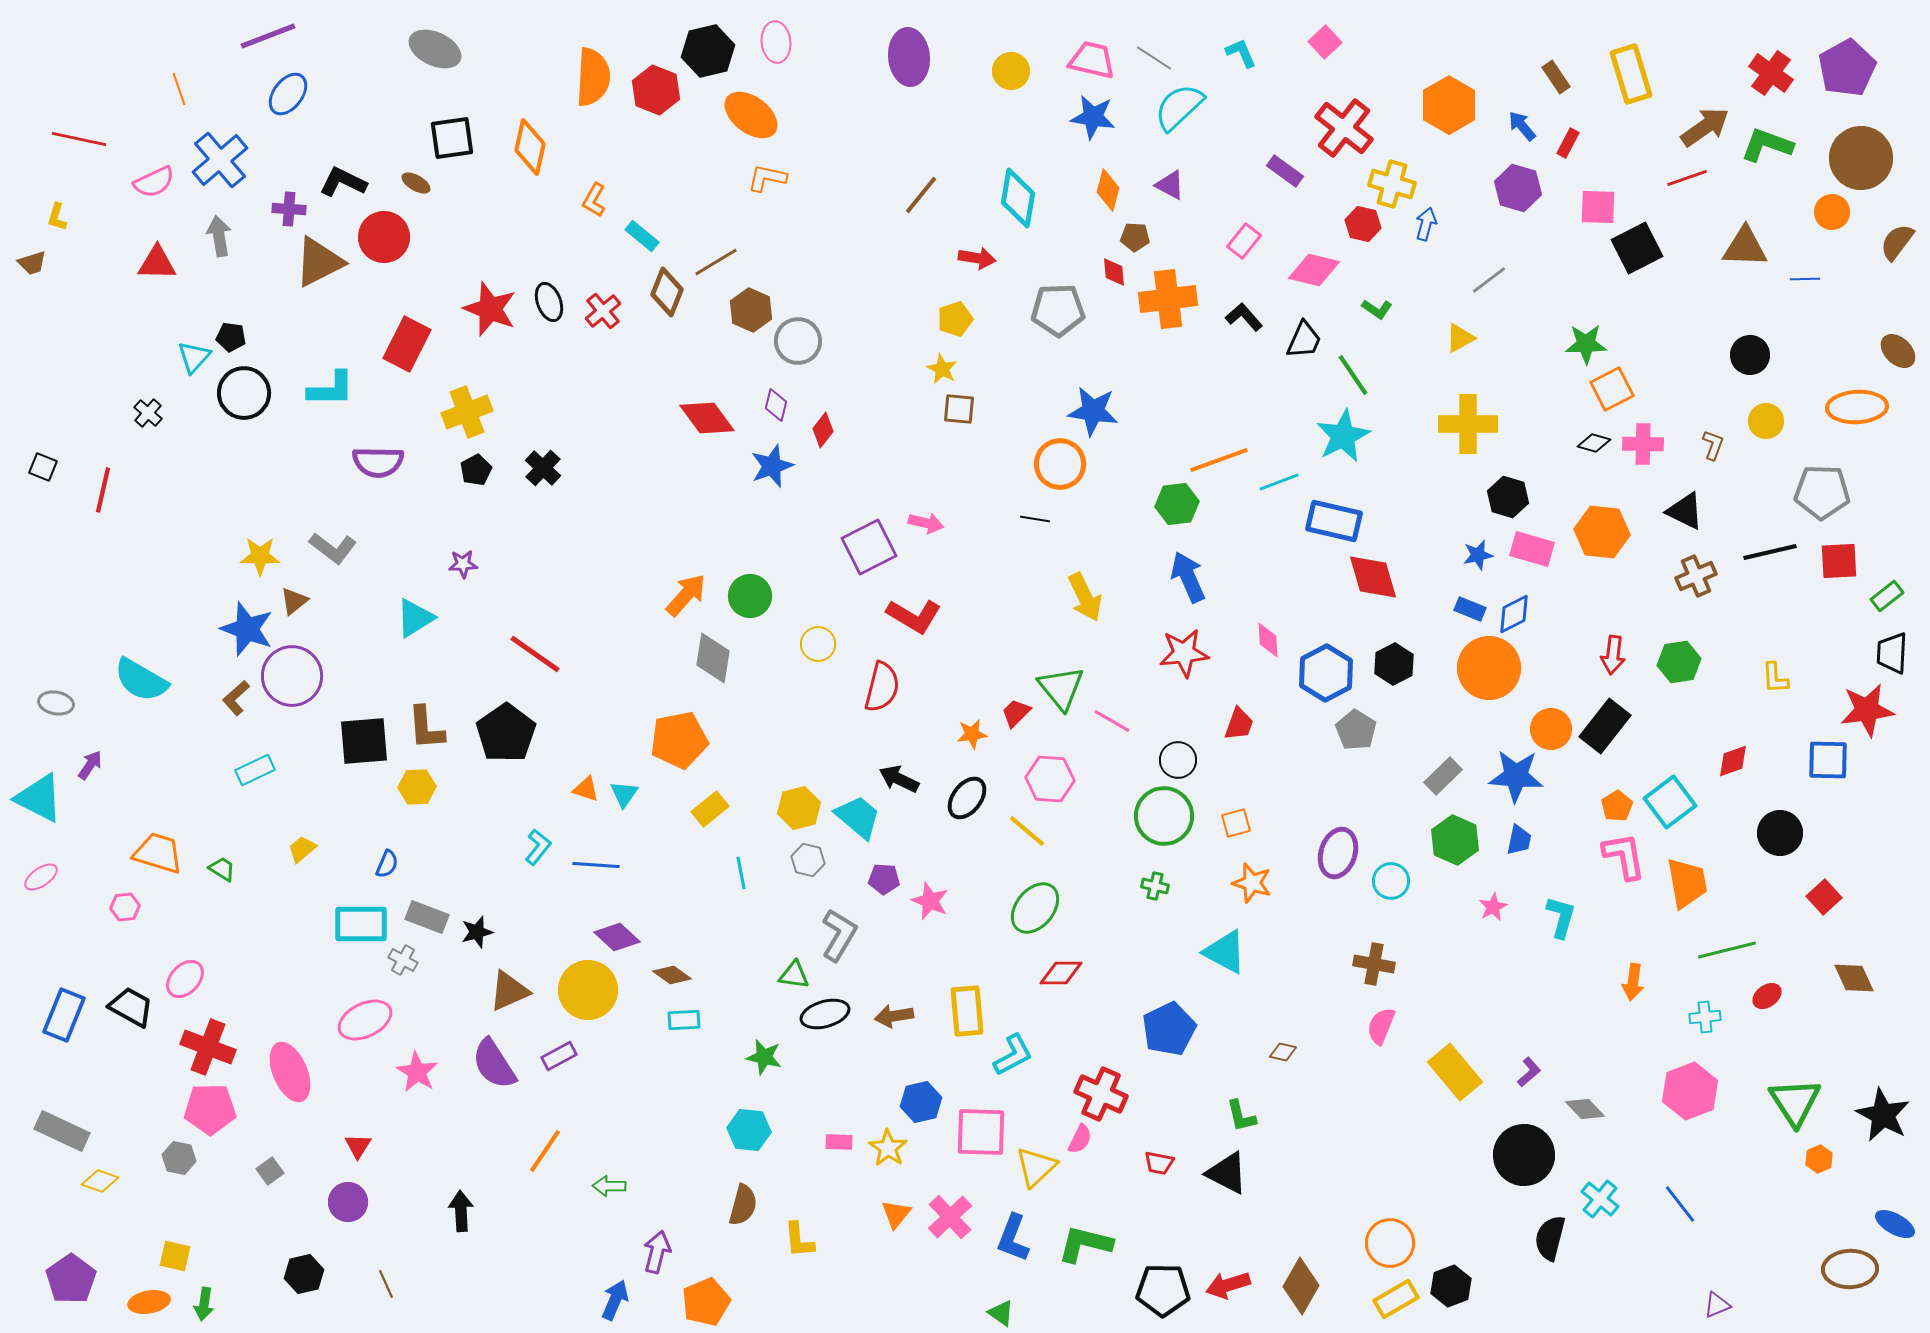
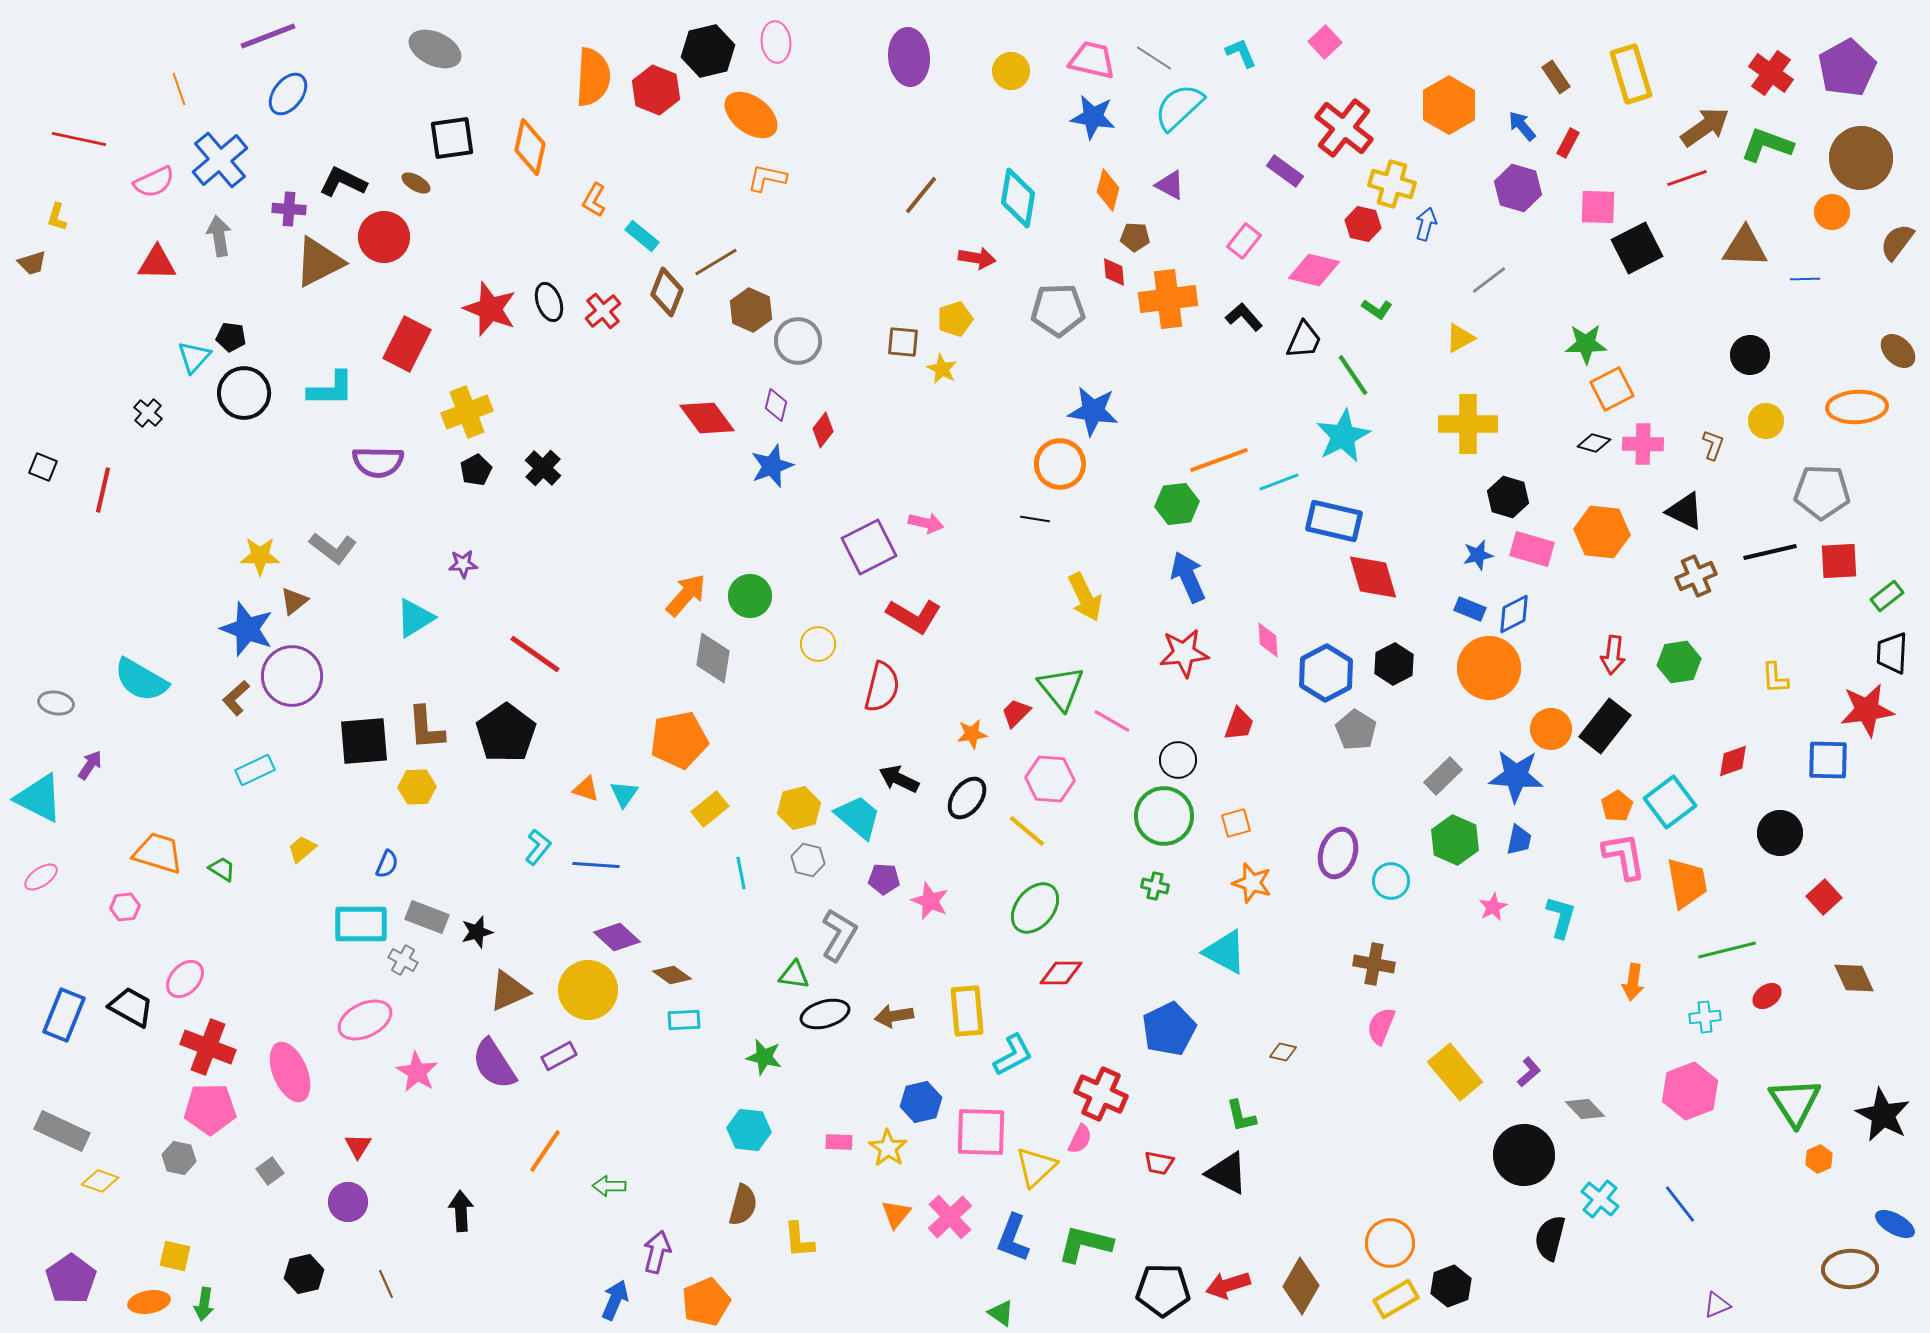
brown square at (959, 409): moved 56 px left, 67 px up
